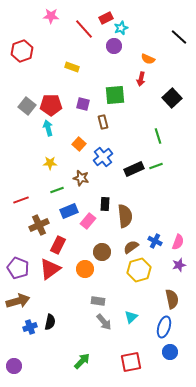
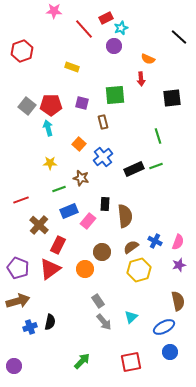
pink star at (51, 16): moved 3 px right, 5 px up
red arrow at (141, 79): rotated 16 degrees counterclockwise
black square at (172, 98): rotated 36 degrees clockwise
purple square at (83, 104): moved 1 px left, 1 px up
green line at (57, 190): moved 2 px right, 1 px up
brown cross at (39, 225): rotated 24 degrees counterclockwise
brown semicircle at (172, 299): moved 6 px right, 2 px down
gray rectangle at (98, 301): rotated 48 degrees clockwise
blue ellipse at (164, 327): rotated 45 degrees clockwise
